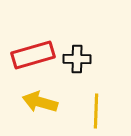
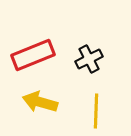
red rectangle: rotated 6 degrees counterclockwise
black cross: moved 12 px right; rotated 28 degrees counterclockwise
